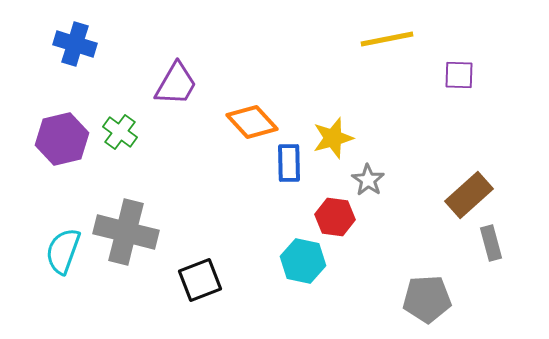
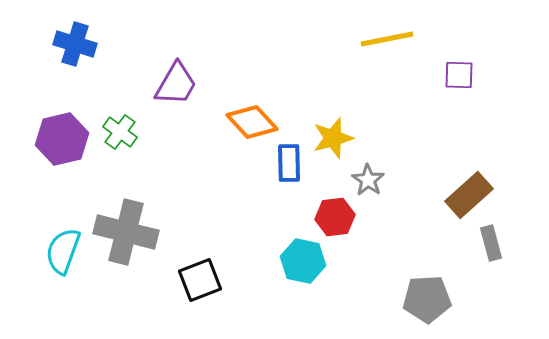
red hexagon: rotated 15 degrees counterclockwise
